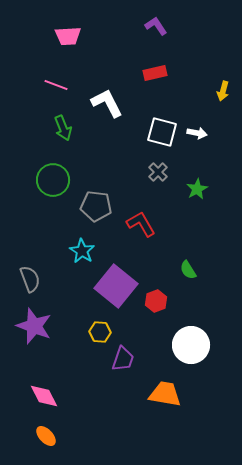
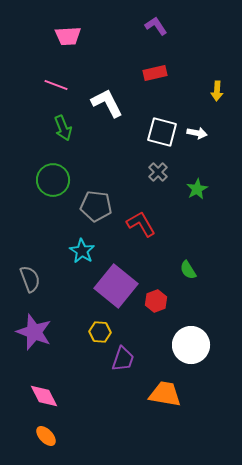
yellow arrow: moved 6 px left; rotated 12 degrees counterclockwise
purple star: moved 6 px down
